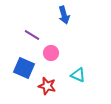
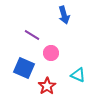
red star: rotated 24 degrees clockwise
